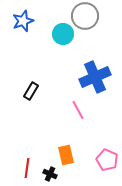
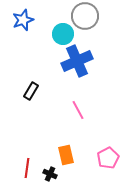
blue star: moved 1 px up
blue cross: moved 18 px left, 16 px up
pink pentagon: moved 1 px right, 2 px up; rotated 20 degrees clockwise
